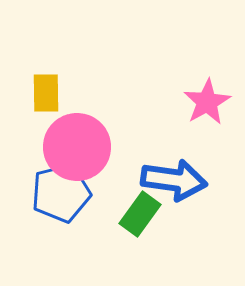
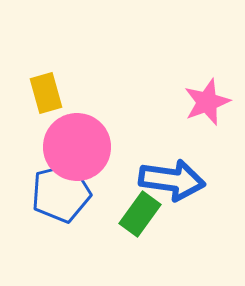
yellow rectangle: rotated 15 degrees counterclockwise
pink star: rotated 9 degrees clockwise
blue arrow: moved 2 px left
